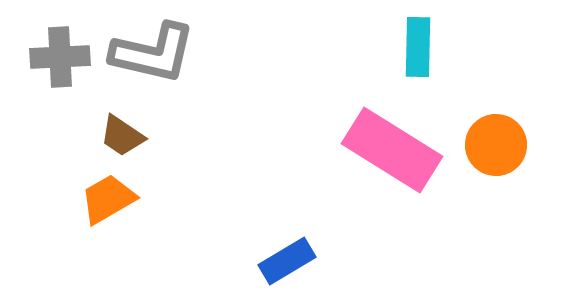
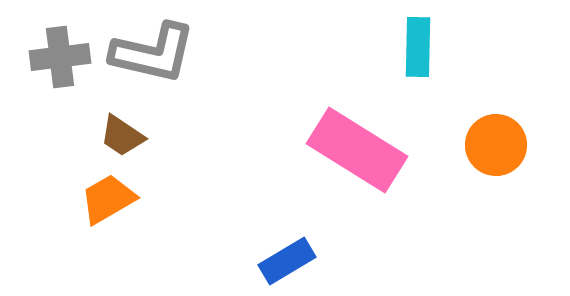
gray cross: rotated 4 degrees counterclockwise
pink rectangle: moved 35 px left
